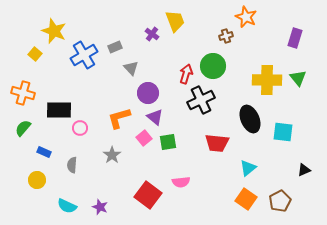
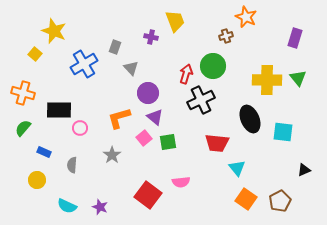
purple cross: moved 1 px left, 3 px down; rotated 24 degrees counterclockwise
gray rectangle: rotated 48 degrees counterclockwise
blue cross: moved 9 px down
cyan triangle: moved 11 px left; rotated 30 degrees counterclockwise
